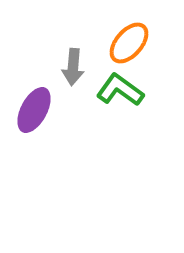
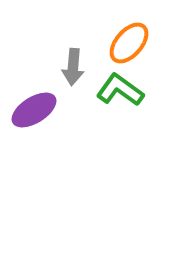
purple ellipse: rotated 30 degrees clockwise
